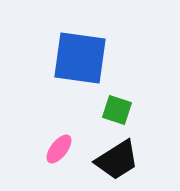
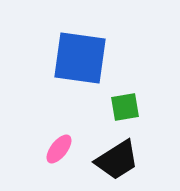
green square: moved 8 px right, 3 px up; rotated 28 degrees counterclockwise
